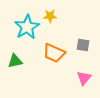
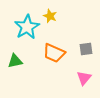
yellow star: rotated 24 degrees clockwise
gray square: moved 3 px right, 4 px down; rotated 16 degrees counterclockwise
